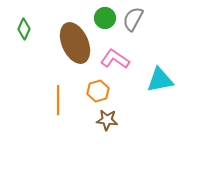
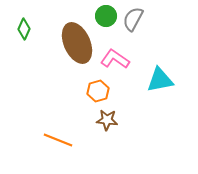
green circle: moved 1 px right, 2 px up
brown ellipse: moved 2 px right
orange line: moved 40 px down; rotated 68 degrees counterclockwise
